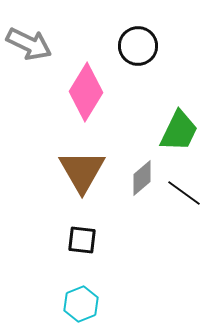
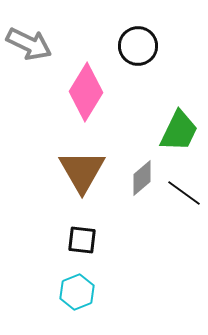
cyan hexagon: moved 4 px left, 12 px up
